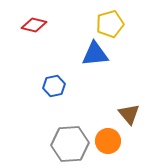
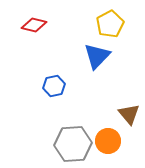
yellow pentagon: rotated 12 degrees counterclockwise
blue triangle: moved 2 px right, 2 px down; rotated 40 degrees counterclockwise
gray hexagon: moved 3 px right
